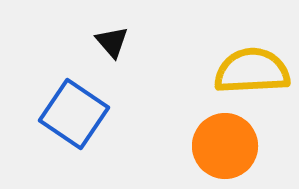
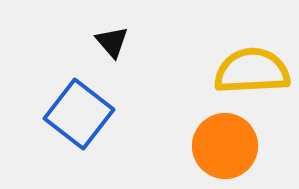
blue square: moved 5 px right; rotated 4 degrees clockwise
